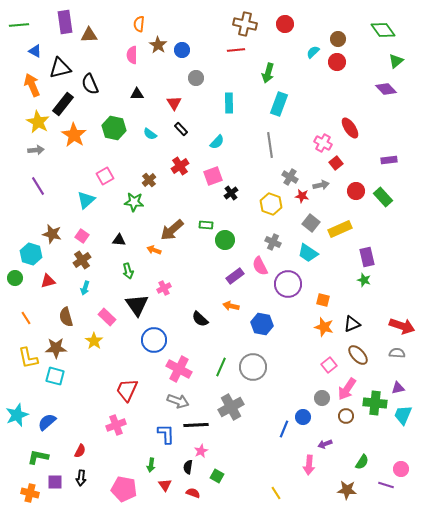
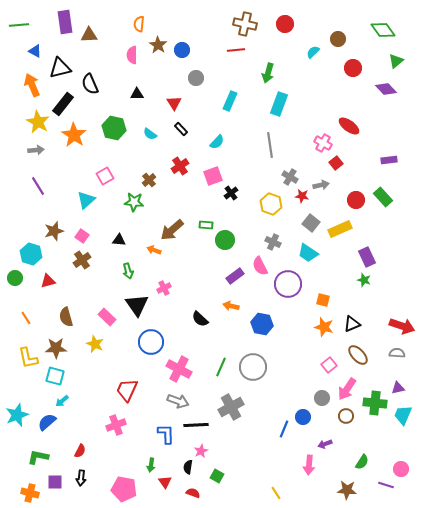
red circle at (337, 62): moved 16 px right, 6 px down
cyan rectangle at (229, 103): moved 1 px right, 2 px up; rotated 24 degrees clockwise
red ellipse at (350, 128): moved 1 px left, 2 px up; rotated 20 degrees counterclockwise
red circle at (356, 191): moved 9 px down
brown star at (52, 234): moved 2 px right, 3 px up; rotated 30 degrees counterclockwise
purple rectangle at (367, 257): rotated 12 degrees counterclockwise
cyan arrow at (85, 288): moved 23 px left, 113 px down; rotated 32 degrees clockwise
blue circle at (154, 340): moved 3 px left, 2 px down
yellow star at (94, 341): moved 1 px right, 3 px down; rotated 12 degrees counterclockwise
red triangle at (165, 485): moved 3 px up
